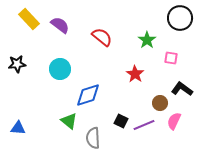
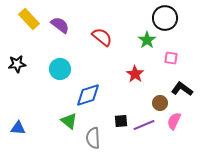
black circle: moved 15 px left
black square: rotated 32 degrees counterclockwise
